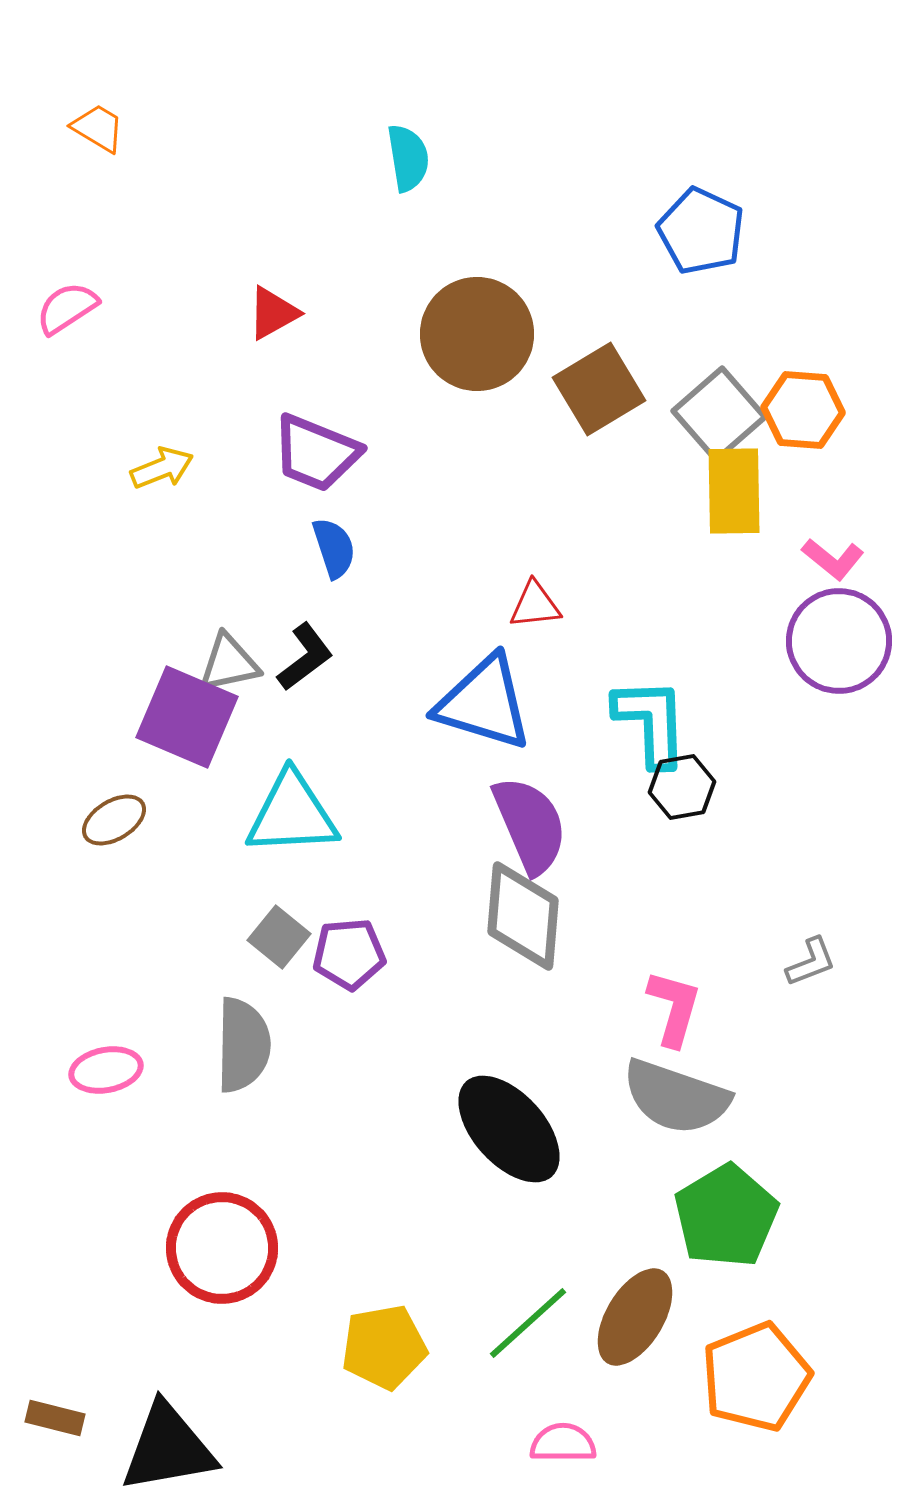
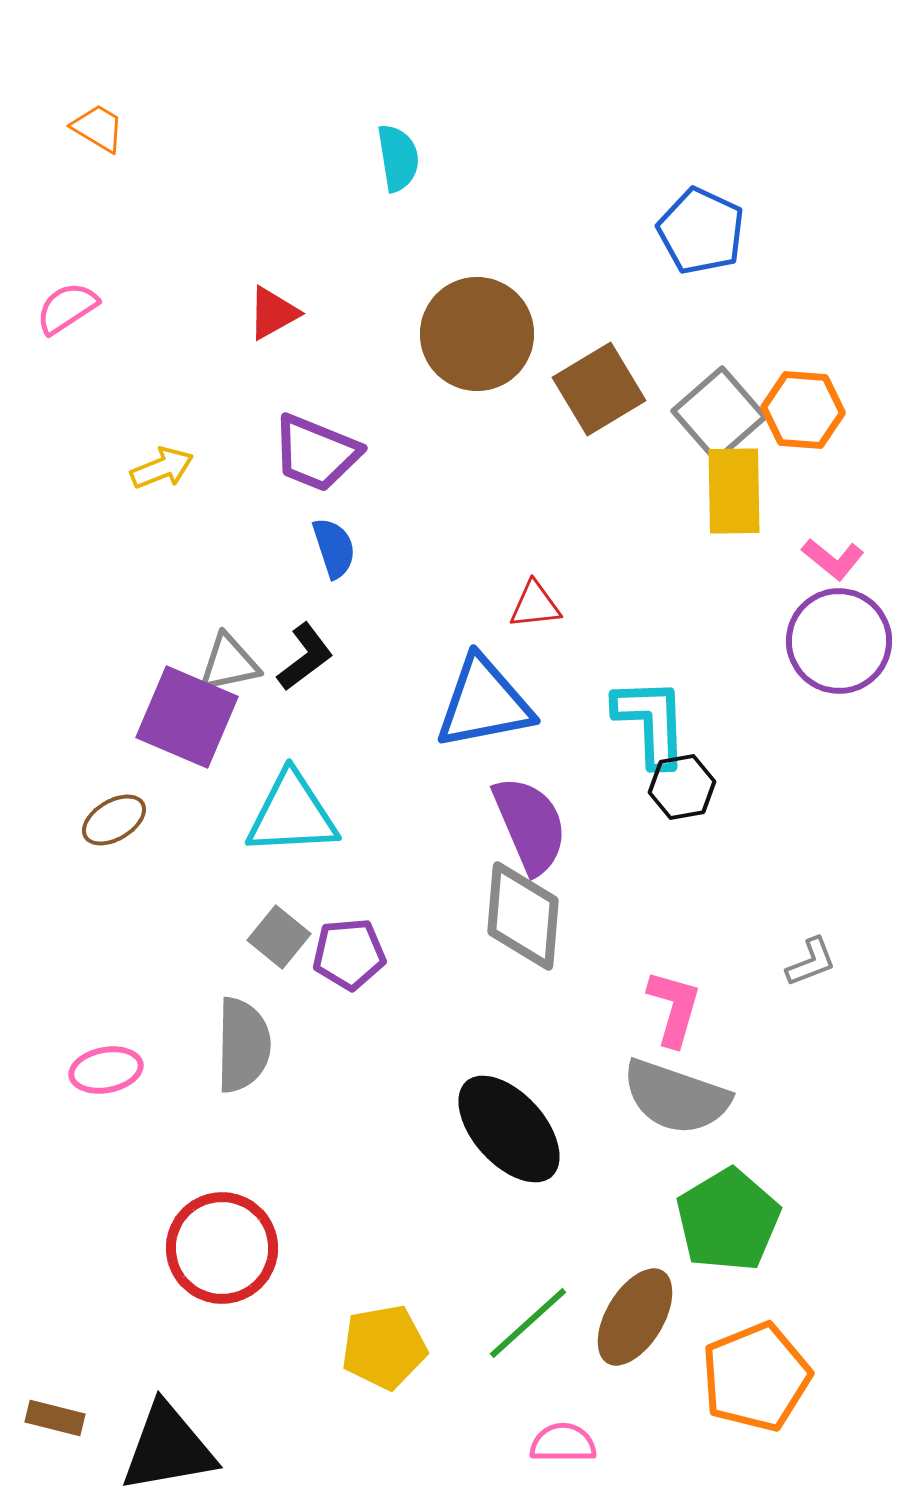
cyan semicircle at (408, 158): moved 10 px left
blue triangle at (484, 703): rotated 28 degrees counterclockwise
green pentagon at (726, 1216): moved 2 px right, 4 px down
